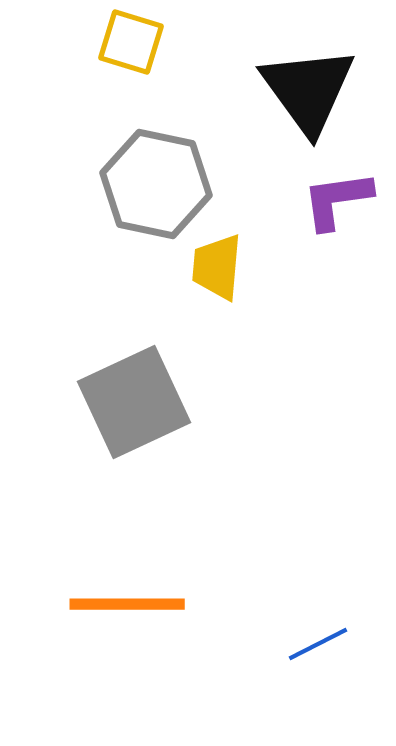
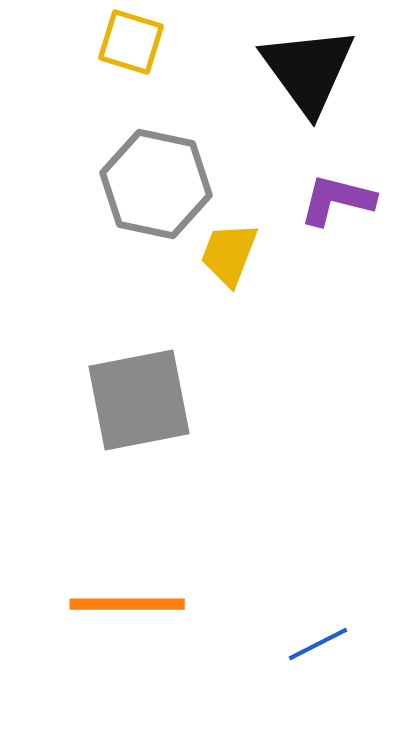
black triangle: moved 20 px up
purple L-shape: rotated 22 degrees clockwise
yellow trapezoid: moved 12 px right, 13 px up; rotated 16 degrees clockwise
gray square: moved 5 px right, 2 px up; rotated 14 degrees clockwise
